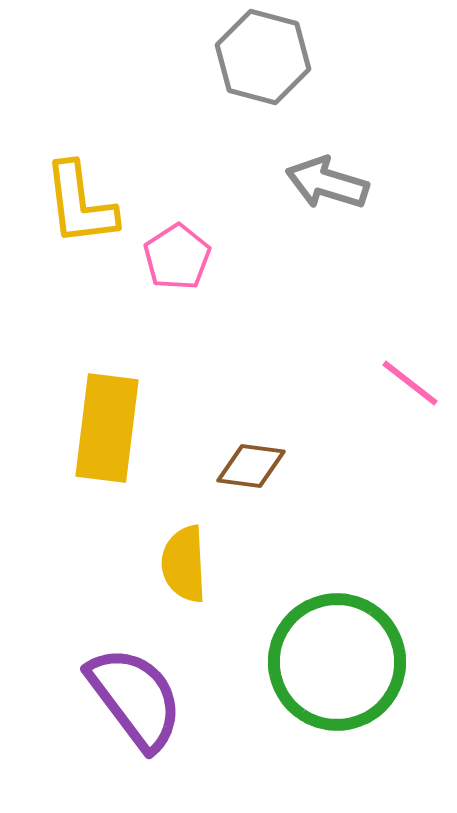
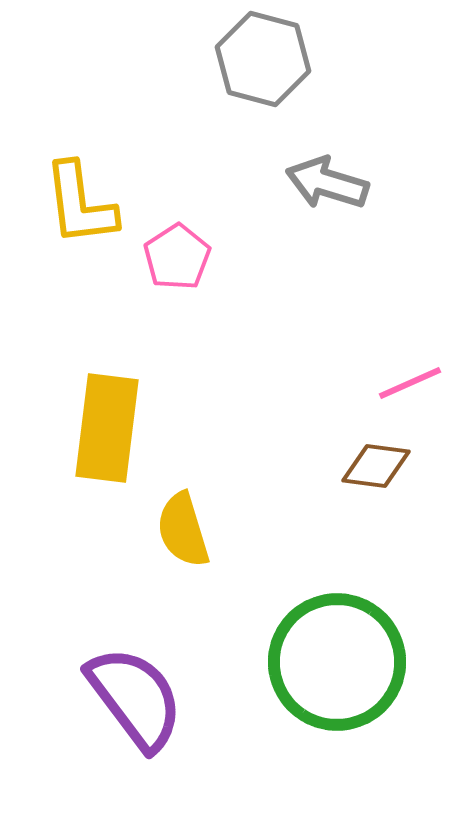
gray hexagon: moved 2 px down
pink line: rotated 62 degrees counterclockwise
brown diamond: moved 125 px right
yellow semicircle: moved 1 px left, 34 px up; rotated 14 degrees counterclockwise
